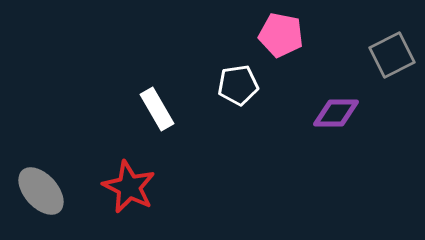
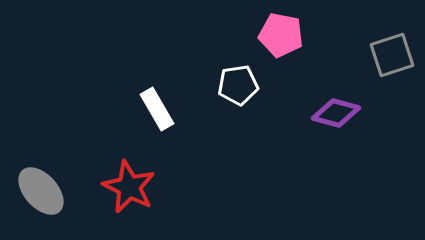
gray square: rotated 9 degrees clockwise
purple diamond: rotated 15 degrees clockwise
